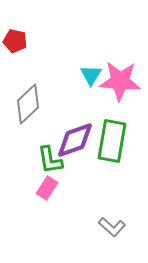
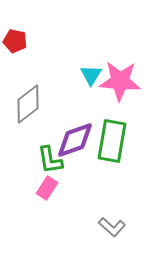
gray diamond: rotated 6 degrees clockwise
